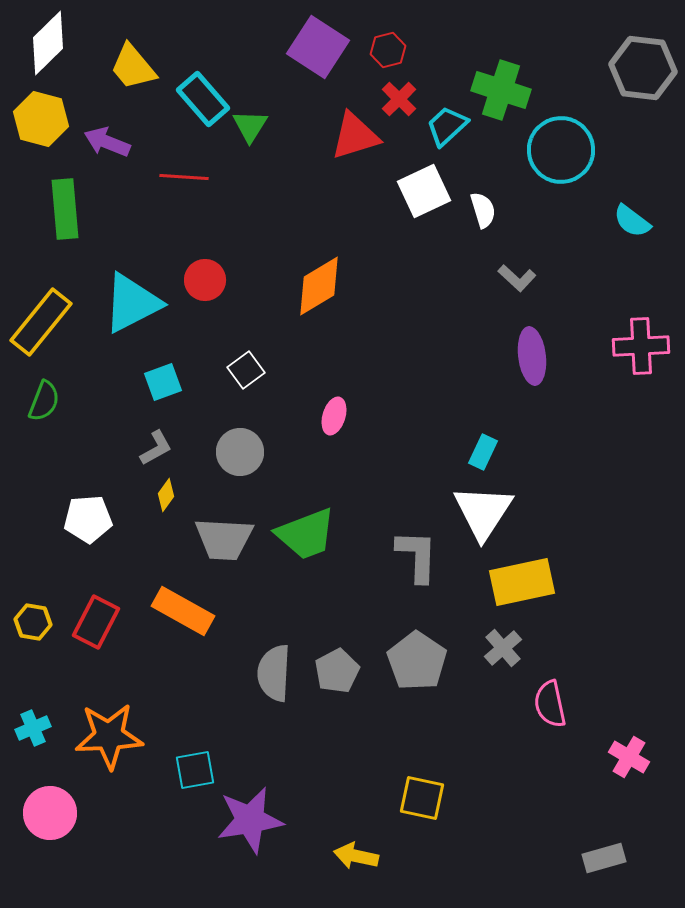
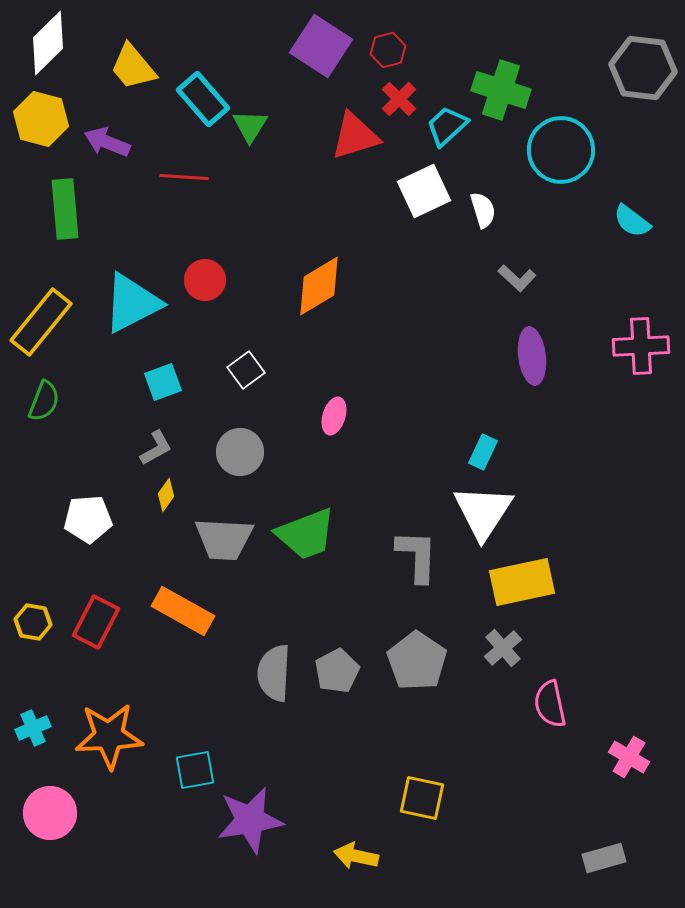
purple square at (318, 47): moved 3 px right, 1 px up
